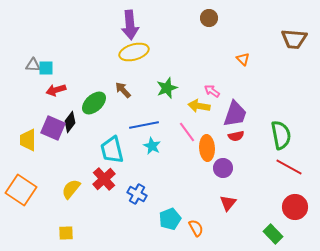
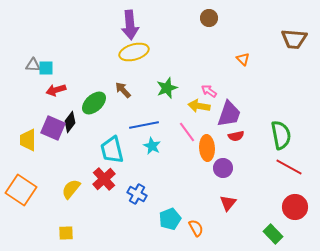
pink arrow: moved 3 px left
purple trapezoid: moved 6 px left
